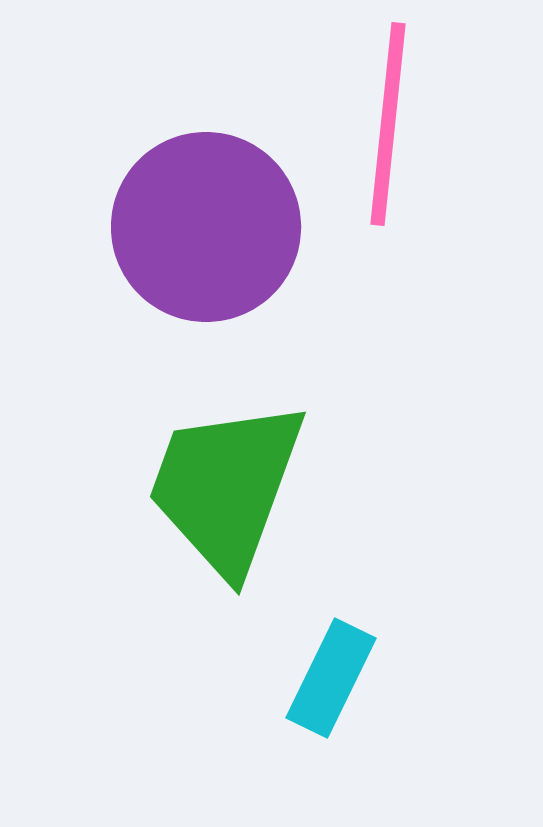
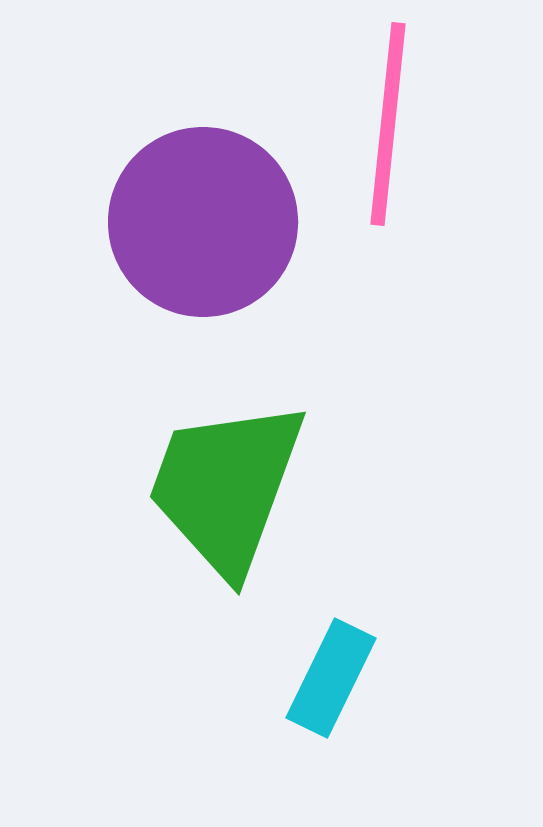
purple circle: moved 3 px left, 5 px up
